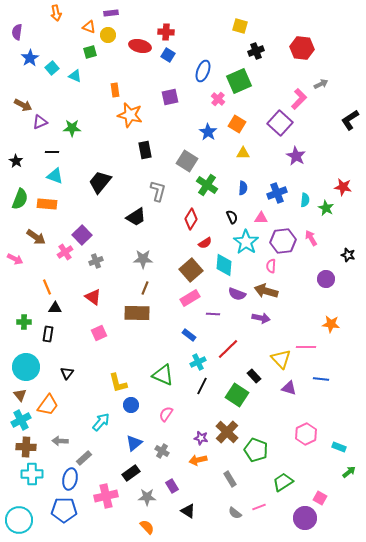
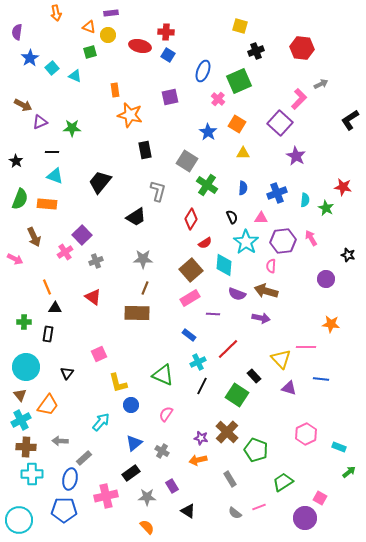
brown arrow at (36, 237): moved 2 px left; rotated 30 degrees clockwise
pink square at (99, 333): moved 21 px down
